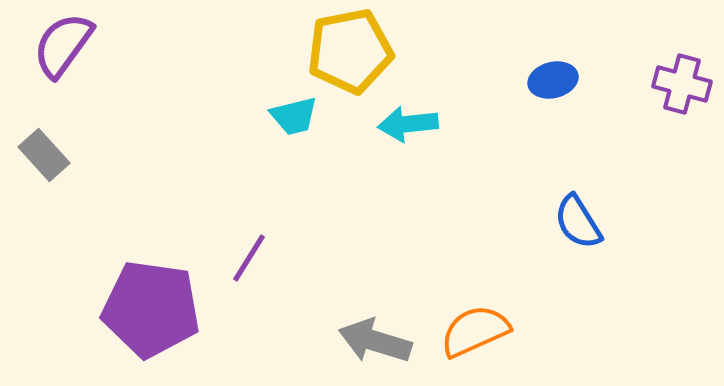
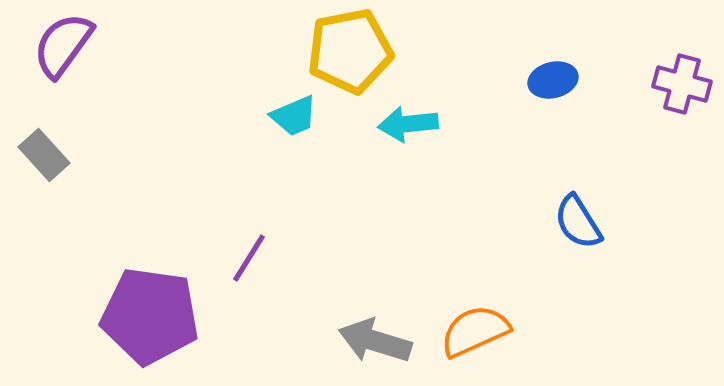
cyan trapezoid: rotated 9 degrees counterclockwise
purple pentagon: moved 1 px left, 7 px down
